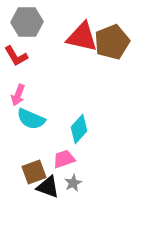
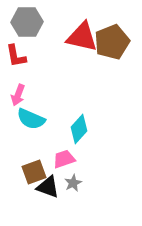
red L-shape: rotated 20 degrees clockwise
